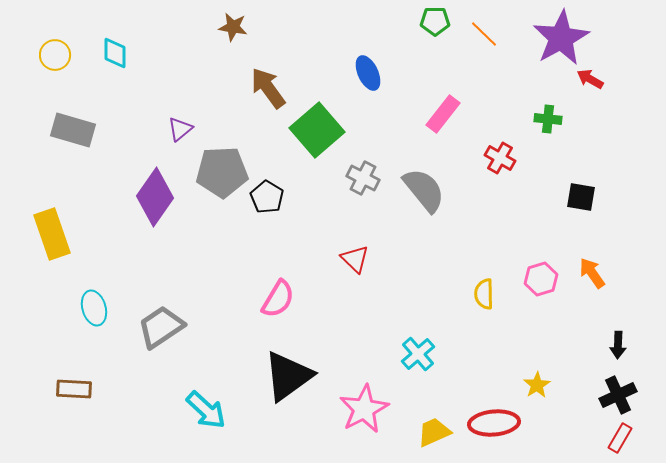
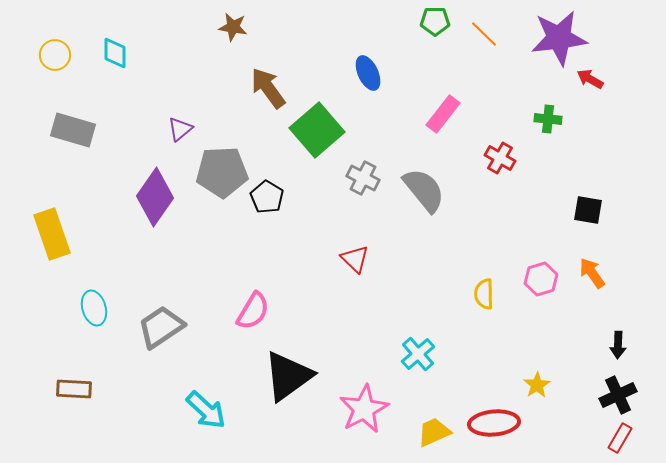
purple star: moved 2 px left; rotated 22 degrees clockwise
black square: moved 7 px right, 13 px down
pink semicircle: moved 25 px left, 12 px down
